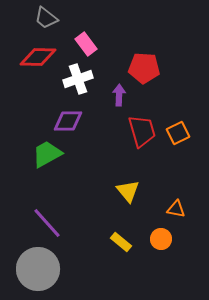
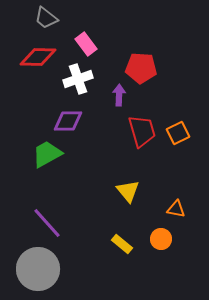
red pentagon: moved 3 px left
yellow rectangle: moved 1 px right, 2 px down
